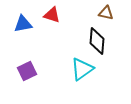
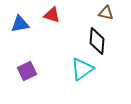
blue triangle: moved 3 px left
